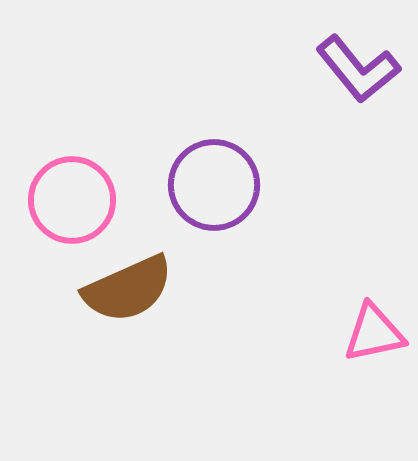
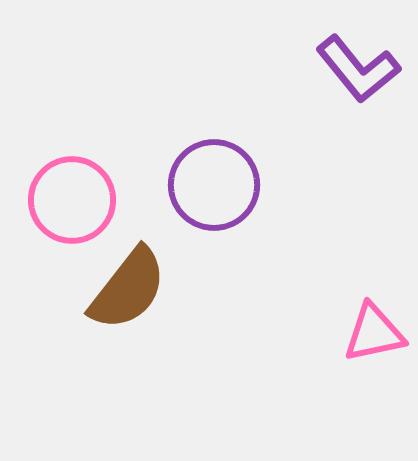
brown semicircle: rotated 28 degrees counterclockwise
